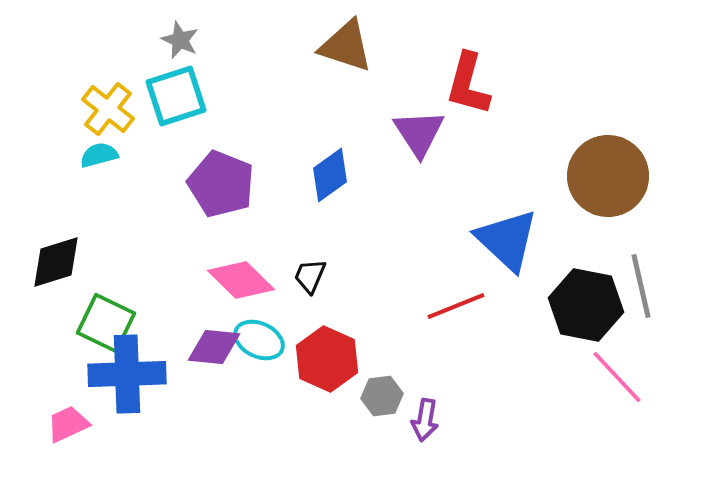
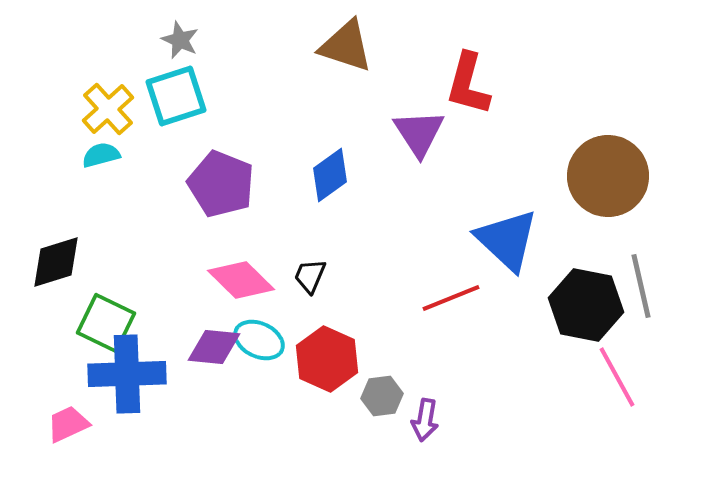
yellow cross: rotated 10 degrees clockwise
cyan semicircle: moved 2 px right
red line: moved 5 px left, 8 px up
pink line: rotated 14 degrees clockwise
